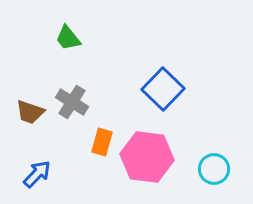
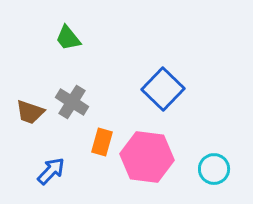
blue arrow: moved 14 px right, 3 px up
